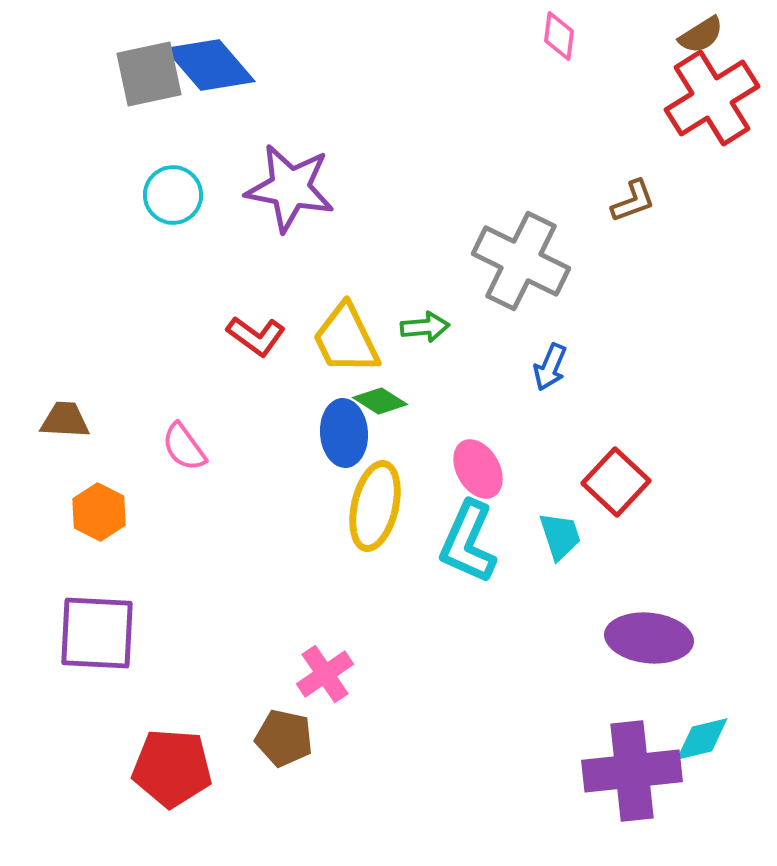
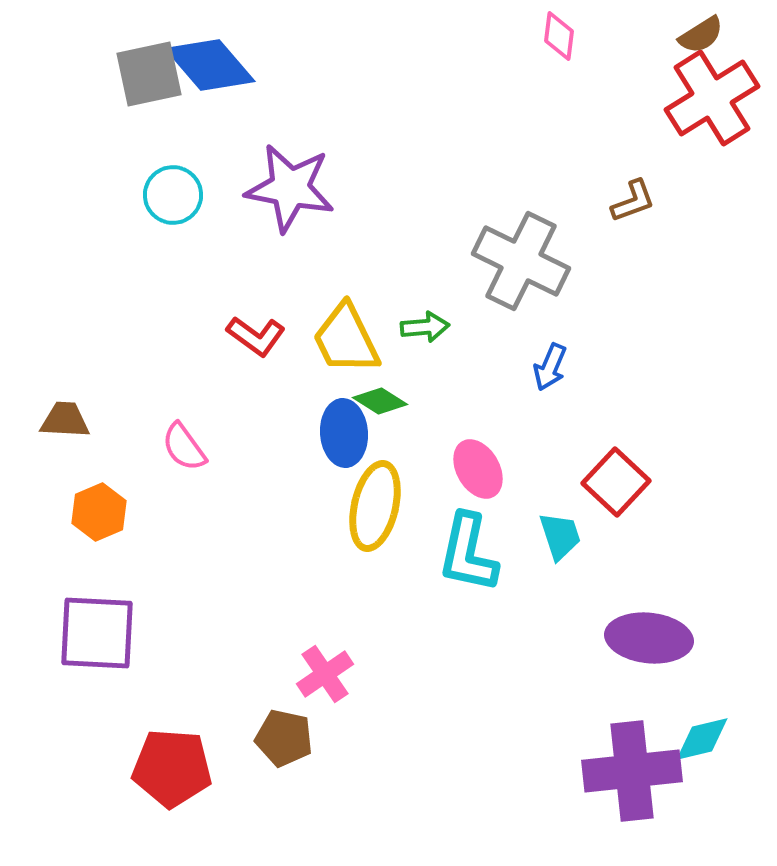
orange hexagon: rotated 10 degrees clockwise
cyan L-shape: moved 11 px down; rotated 12 degrees counterclockwise
